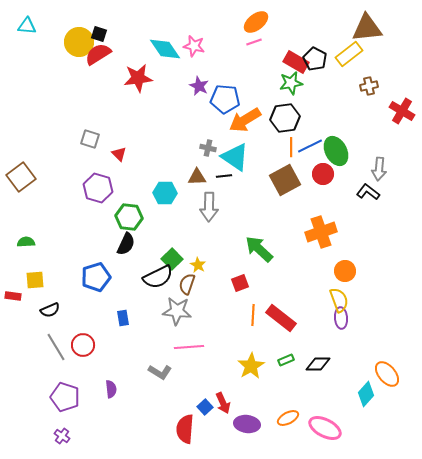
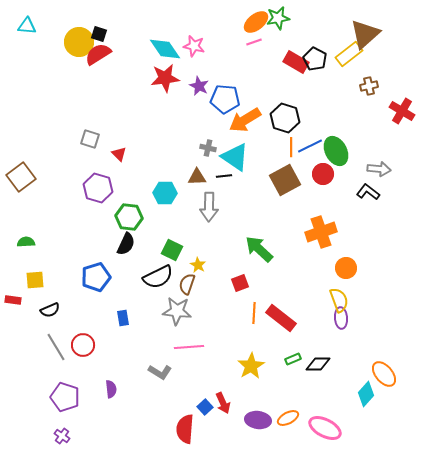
brown triangle at (367, 28): moved 2 px left, 6 px down; rotated 36 degrees counterclockwise
red star at (138, 78): moved 27 px right
green star at (291, 83): moved 13 px left, 65 px up
black hexagon at (285, 118): rotated 24 degrees clockwise
gray arrow at (379, 169): rotated 90 degrees counterclockwise
green square at (172, 259): moved 9 px up; rotated 20 degrees counterclockwise
orange circle at (345, 271): moved 1 px right, 3 px up
red rectangle at (13, 296): moved 4 px down
orange line at (253, 315): moved 1 px right, 2 px up
green rectangle at (286, 360): moved 7 px right, 1 px up
orange ellipse at (387, 374): moved 3 px left
purple ellipse at (247, 424): moved 11 px right, 4 px up
